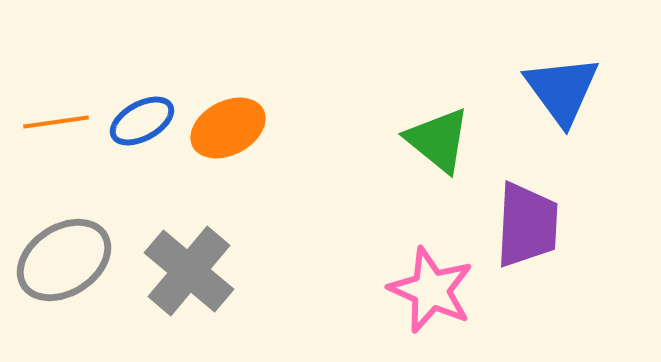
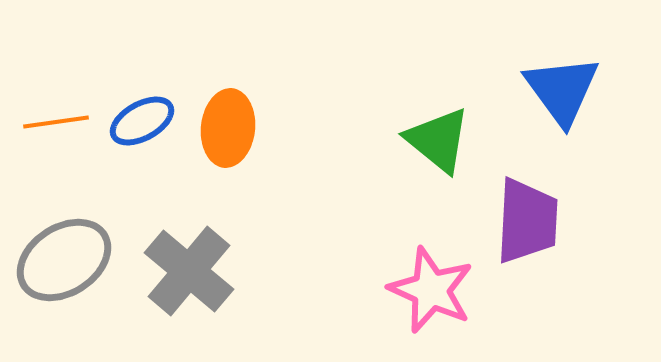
orange ellipse: rotated 56 degrees counterclockwise
purple trapezoid: moved 4 px up
